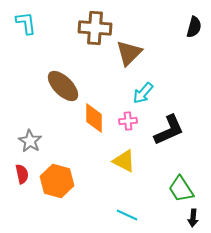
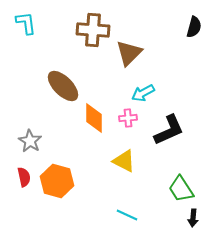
brown cross: moved 2 px left, 2 px down
cyan arrow: rotated 20 degrees clockwise
pink cross: moved 3 px up
red semicircle: moved 2 px right, 3 px down
